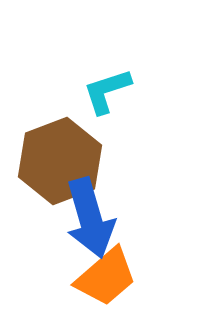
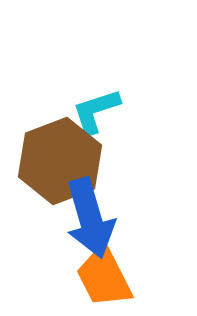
cyan L-shape: moved 11 px left, 20 px down
orange trapezoid: moved 2 px left; rotated 104 degrees clockwise
